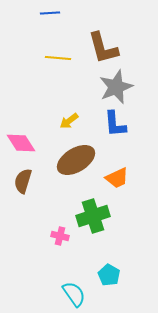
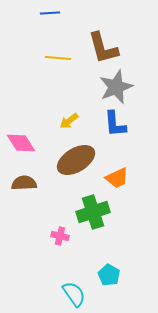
brown semicircle: moved 1 px right, 2 px down; rotated 70 degrees clockwise
green cross: moved 4 px up
